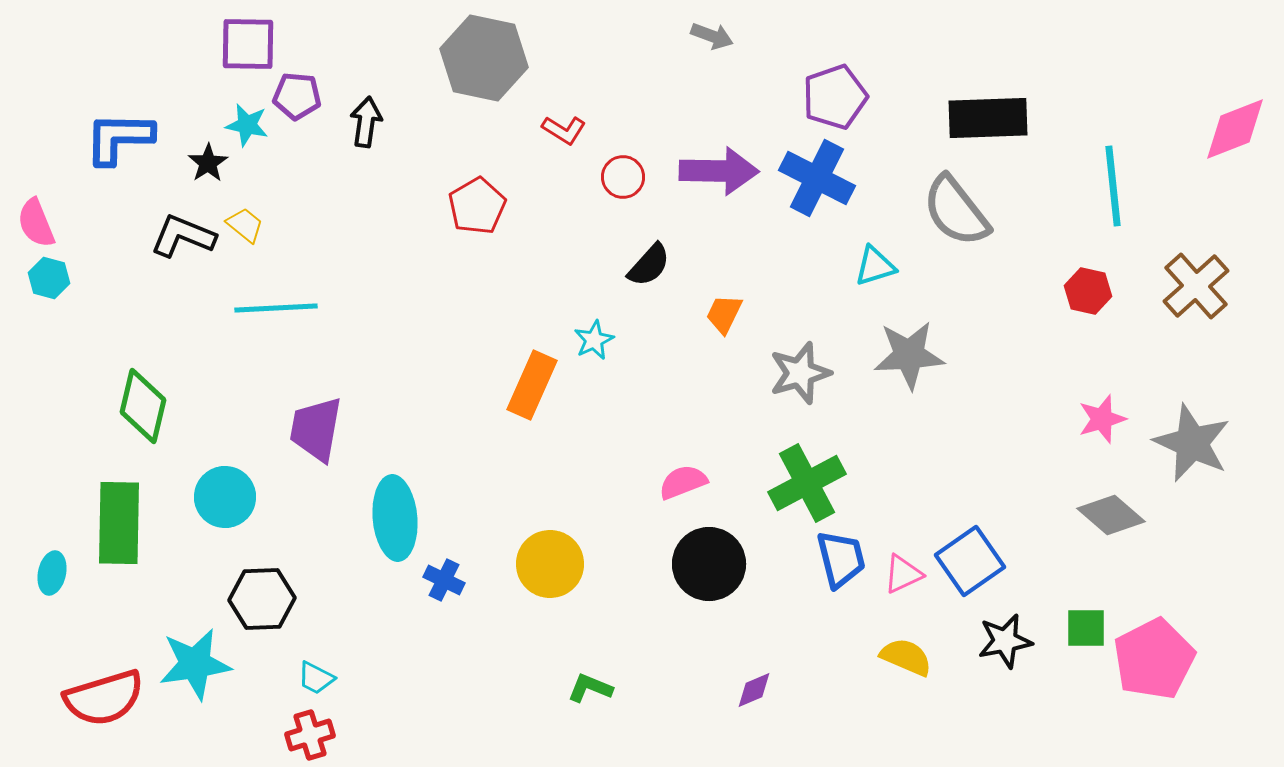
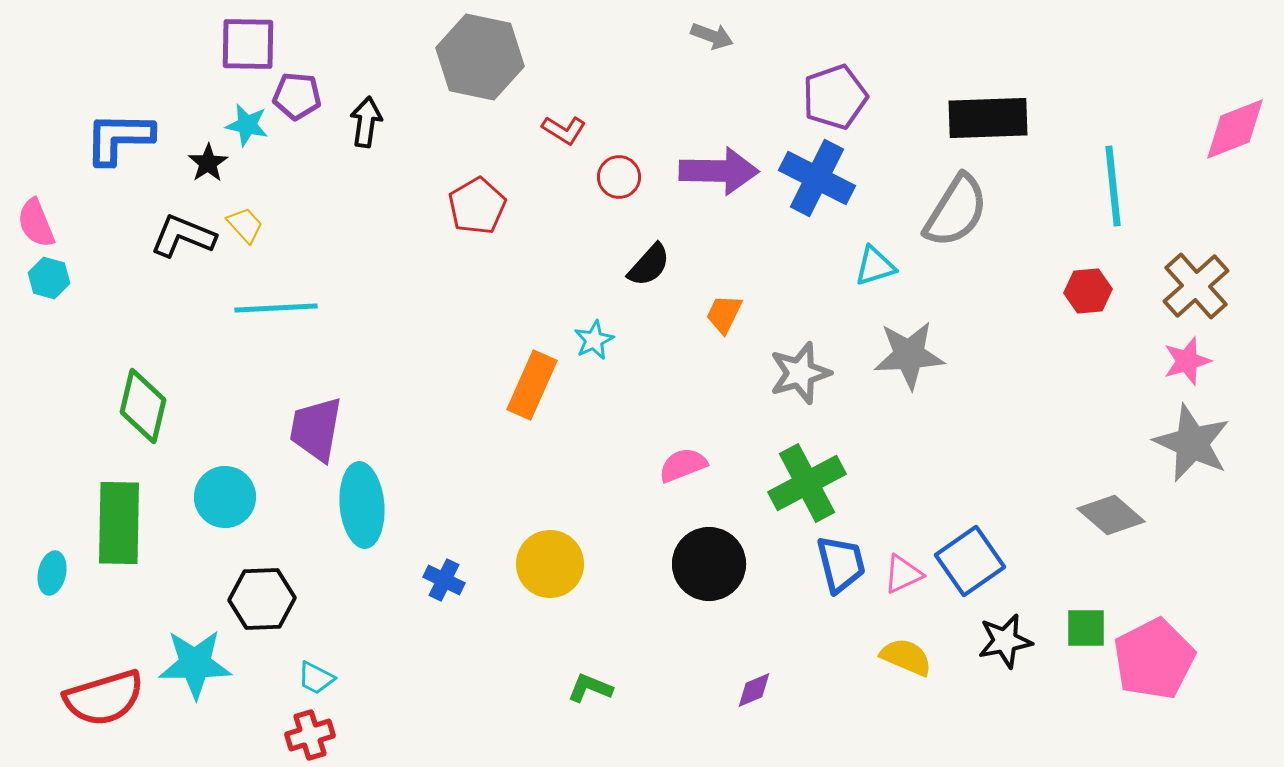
gray hexagon at (484, 58): moved 4 px left, 1 px up
red circle at (623, 177): moved 4 px left
gray semicircle at (956, 211): rotated 110 degrees counterclockwise
yellow trapezoid at (245, 225): rotated 9 degrees clockwise
red hexagon at (1088, 291): rotated 18 degrees counterclockwise
pink star at (1102, 419): moved 85 px right, 58 px up
pink semicircle at (683, 482): moved 17 px up
cyan ellipse at (395, 518): moved 33 px left, 13 px up
blue trapezoid at (841, 559): moved 5 px down
cyan star at (195, 664): rotated 8 degrees clockwise
